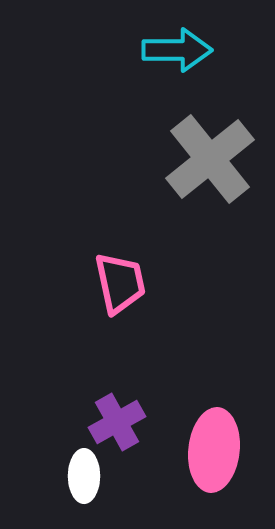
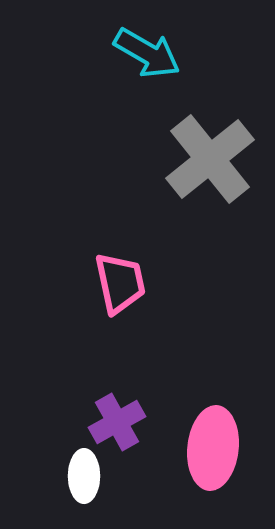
cyan arrow: moved 30 px left, 3 px down; rotated 30 degrees clockwise
pink ellipse: moved 1 px left, 2 px up
